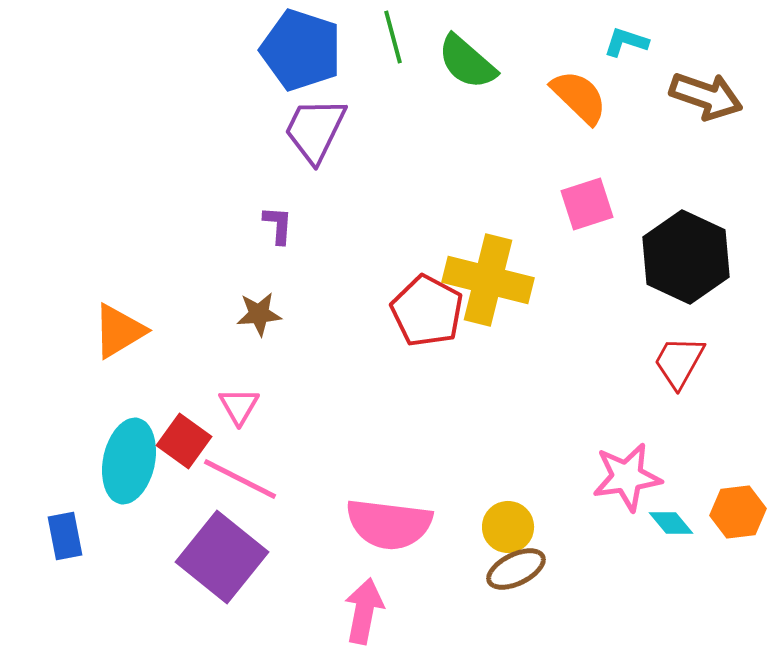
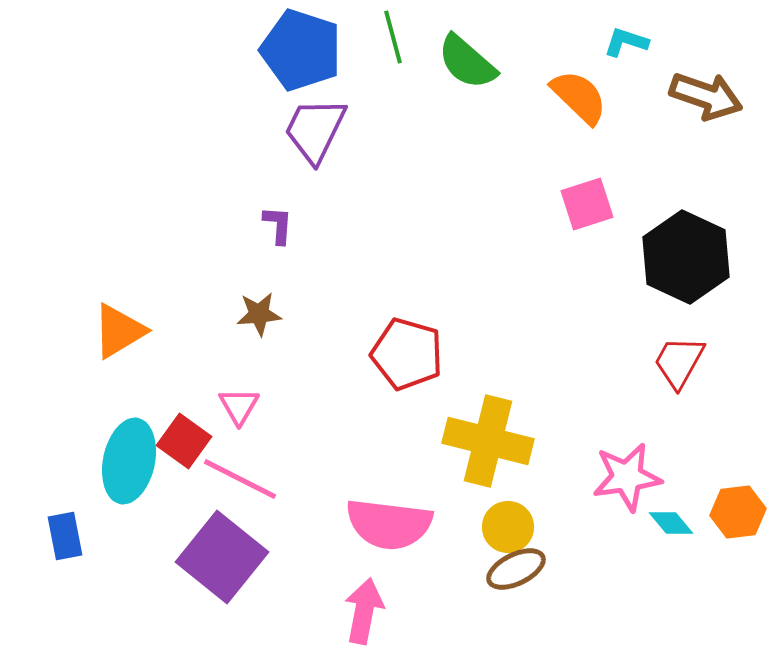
yellow cross: moved 161 px down
red pentagon: moved 20 px left, 43 px down; rotated 12 degrees counterclockwise
